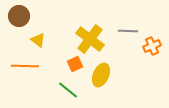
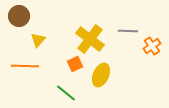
yellow triangle: rotated 35 degrees clockwise
orange cross: rotated 12 degrees counterclockwise
green line: moved 2 px left, 3 px down
